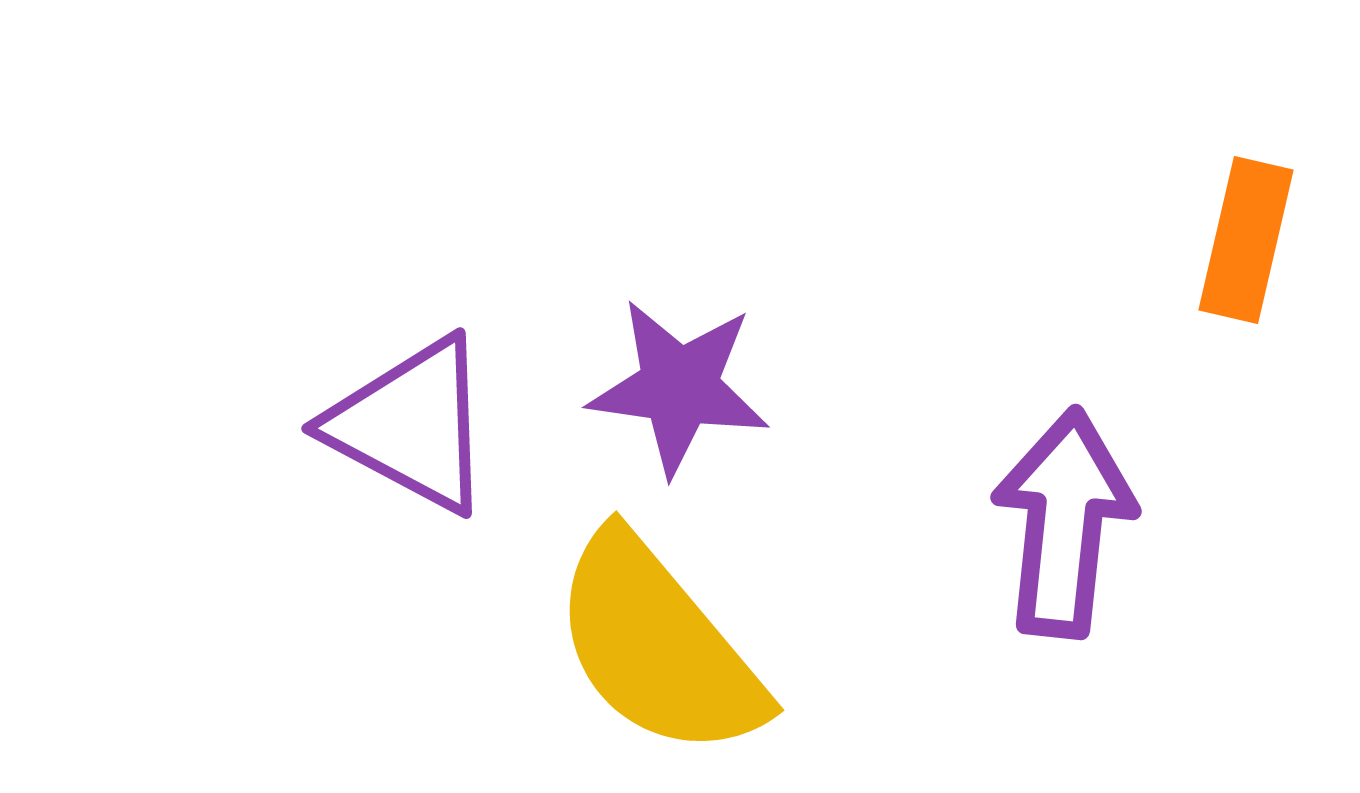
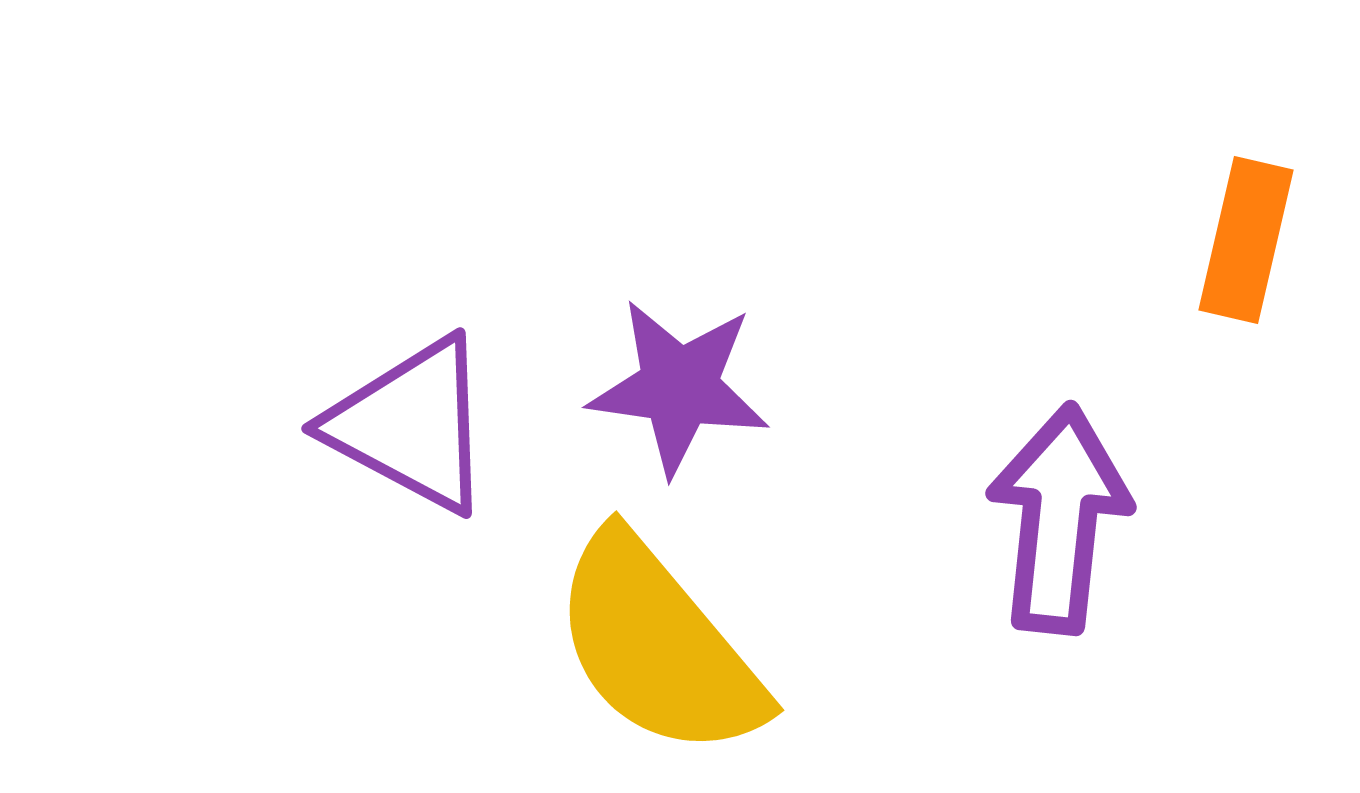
purple arrow: moved 5 px left, 4 px up
